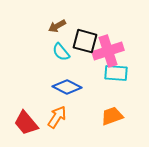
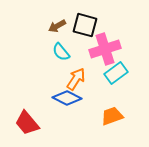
black square: moved 16 px up
pink cross: moved 3 px left, 2 px up
cyan rectangle: rotated 40 degrees counterclockwise
blue diamond: moved 11 px down
orange arrow: moved 19 px right, 38 px up
red trapezoid: moved 1 px right
